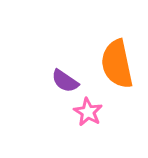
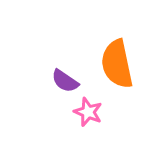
pink star: rotated 8 degrees counterclockwise
